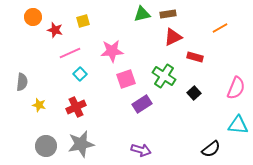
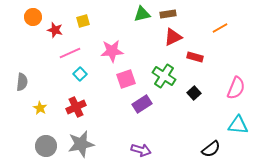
yellow star: moved 1 px right, 3 px down; rotated 16 degrees clockwise
